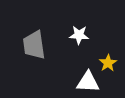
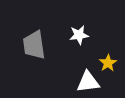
white star: rotated 12 degrees counterclockwise
white triangle: rotated 10 degrees counterclockwise
